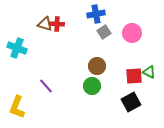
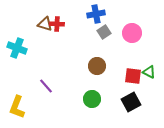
red square: moved 1 px left; rotated 12 degrees clockwise
green circle: moved 13 px down
